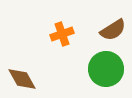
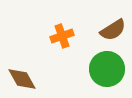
orange cross: moved 2 px down
green circle: moved 1 px right
